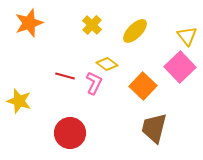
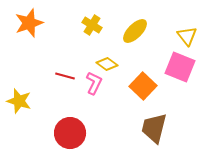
yellow cross: rotated 12 degrees counterclockwise
pink square: rotated 24 degrees counterclockwise
